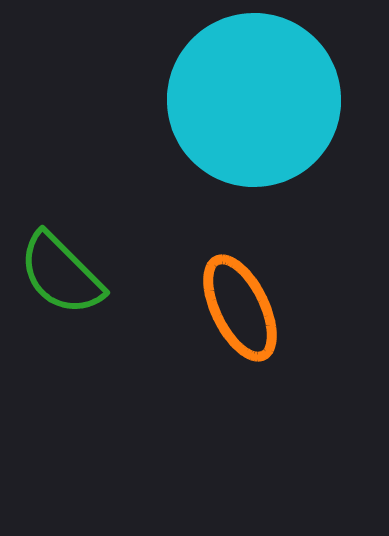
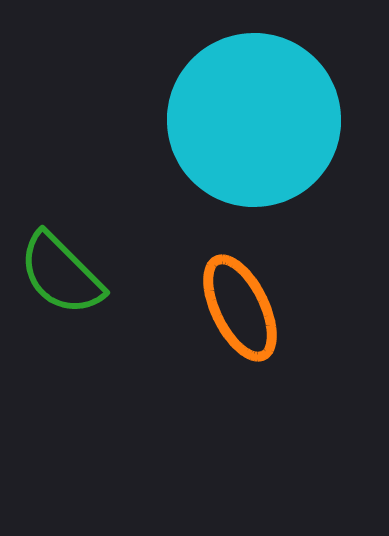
cyan circle: moved 20 px down
